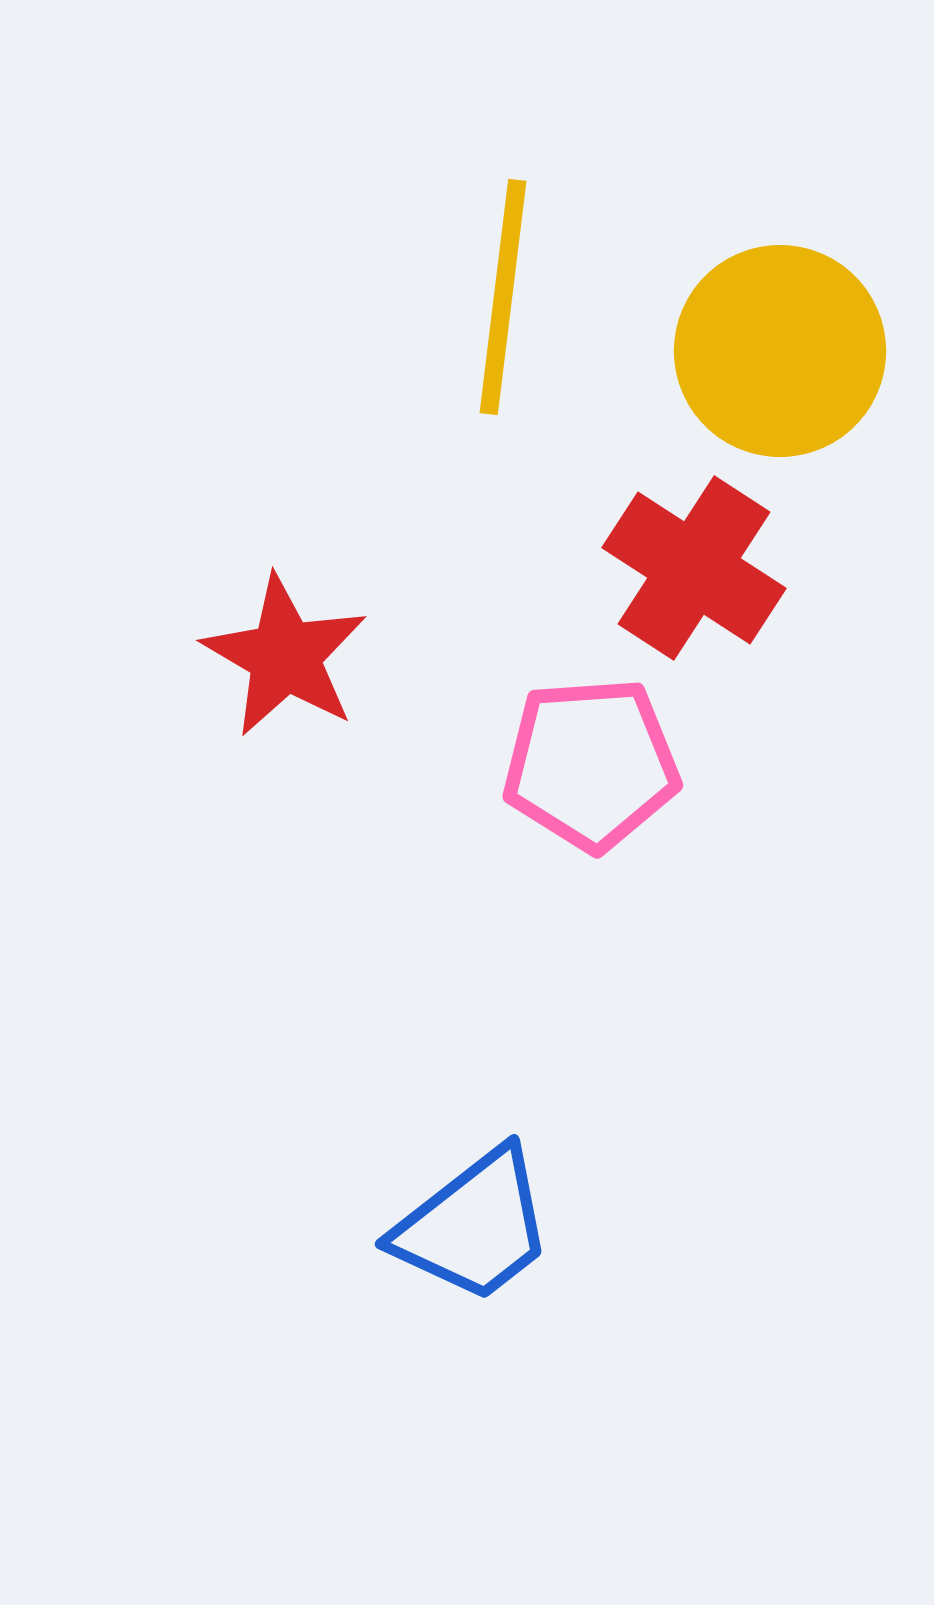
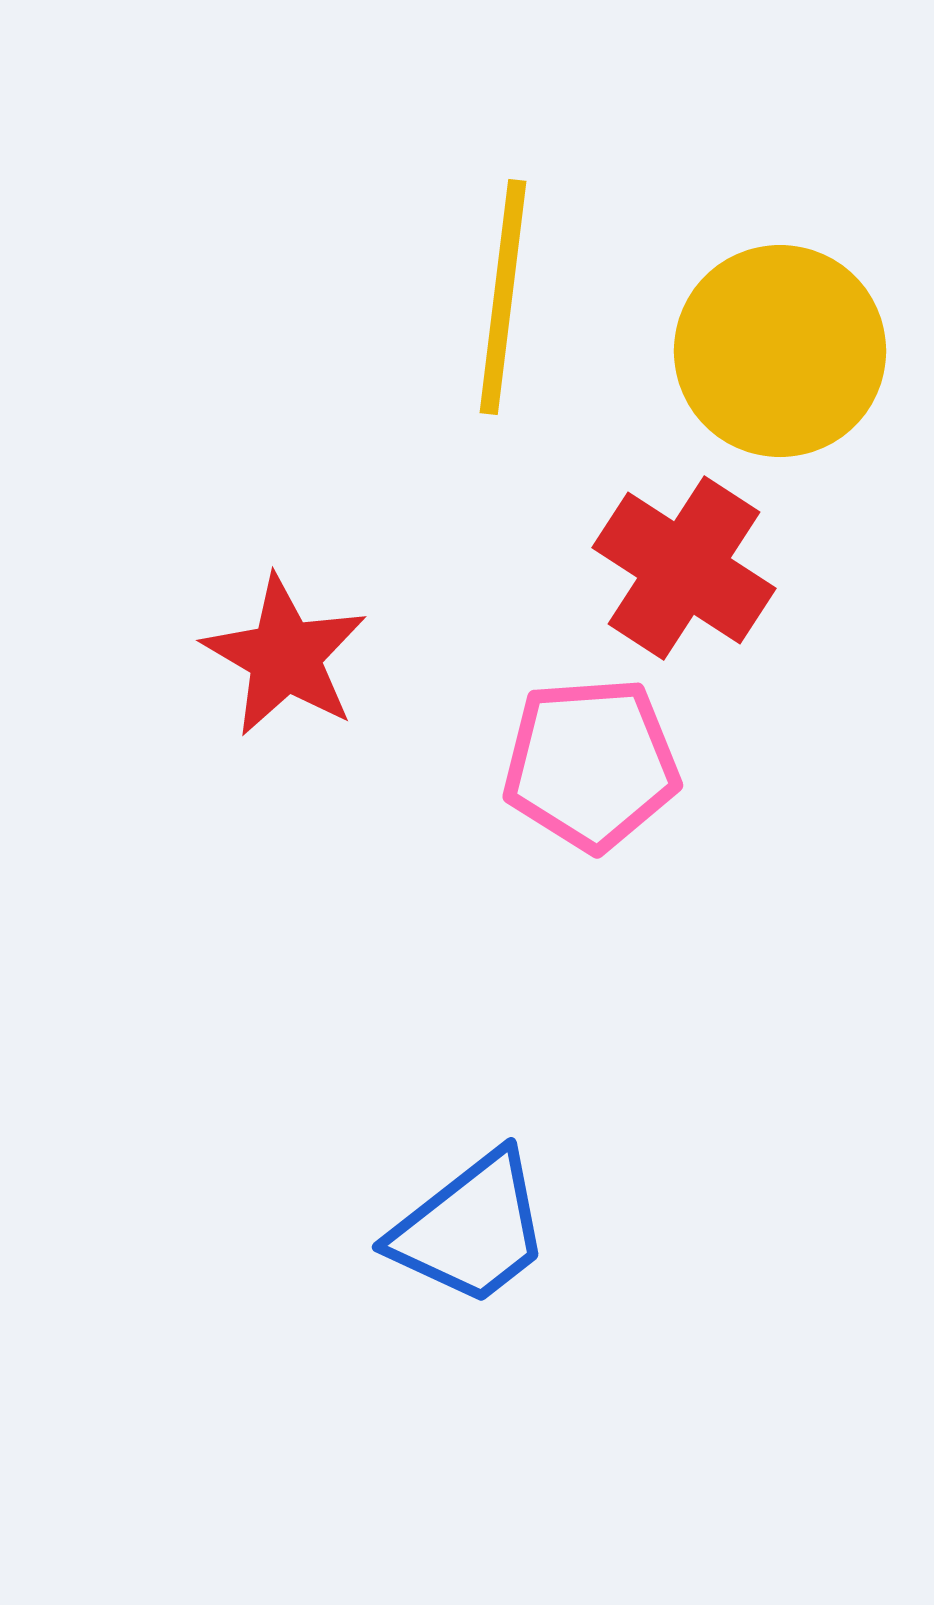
red cross: moved 10 px left
blue trapezoid: moved 3 px left, 3 px down
